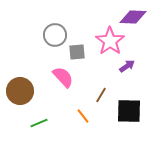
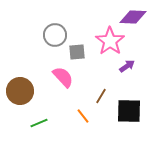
brown line: moved 1 px down
